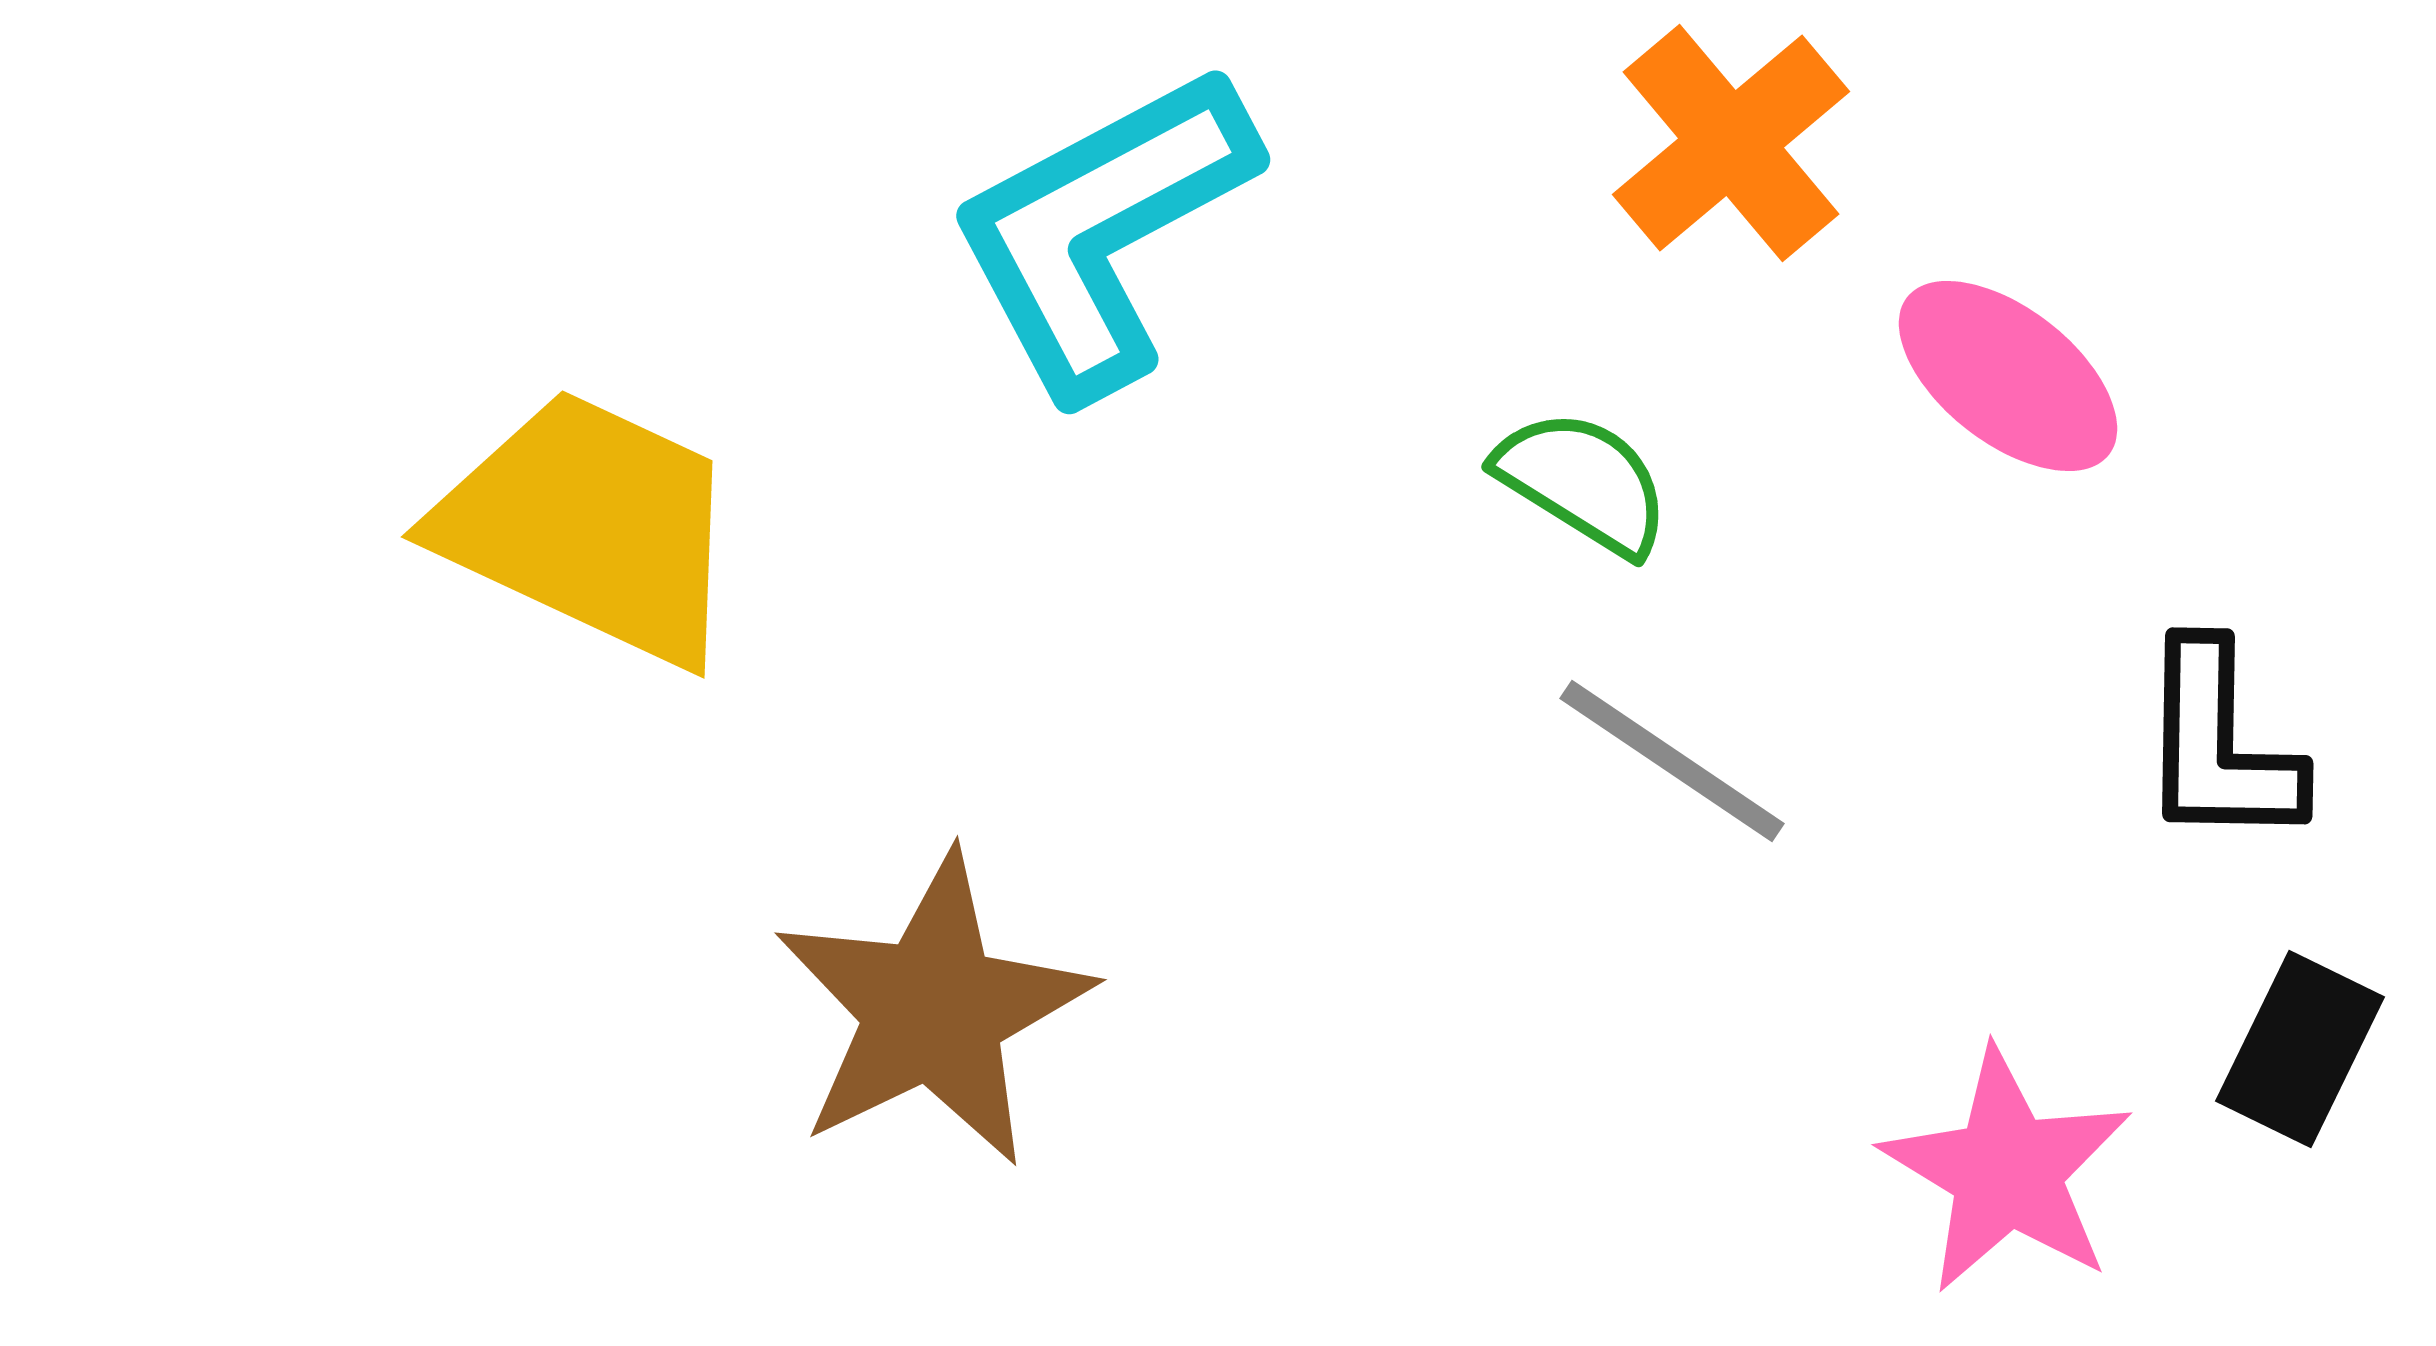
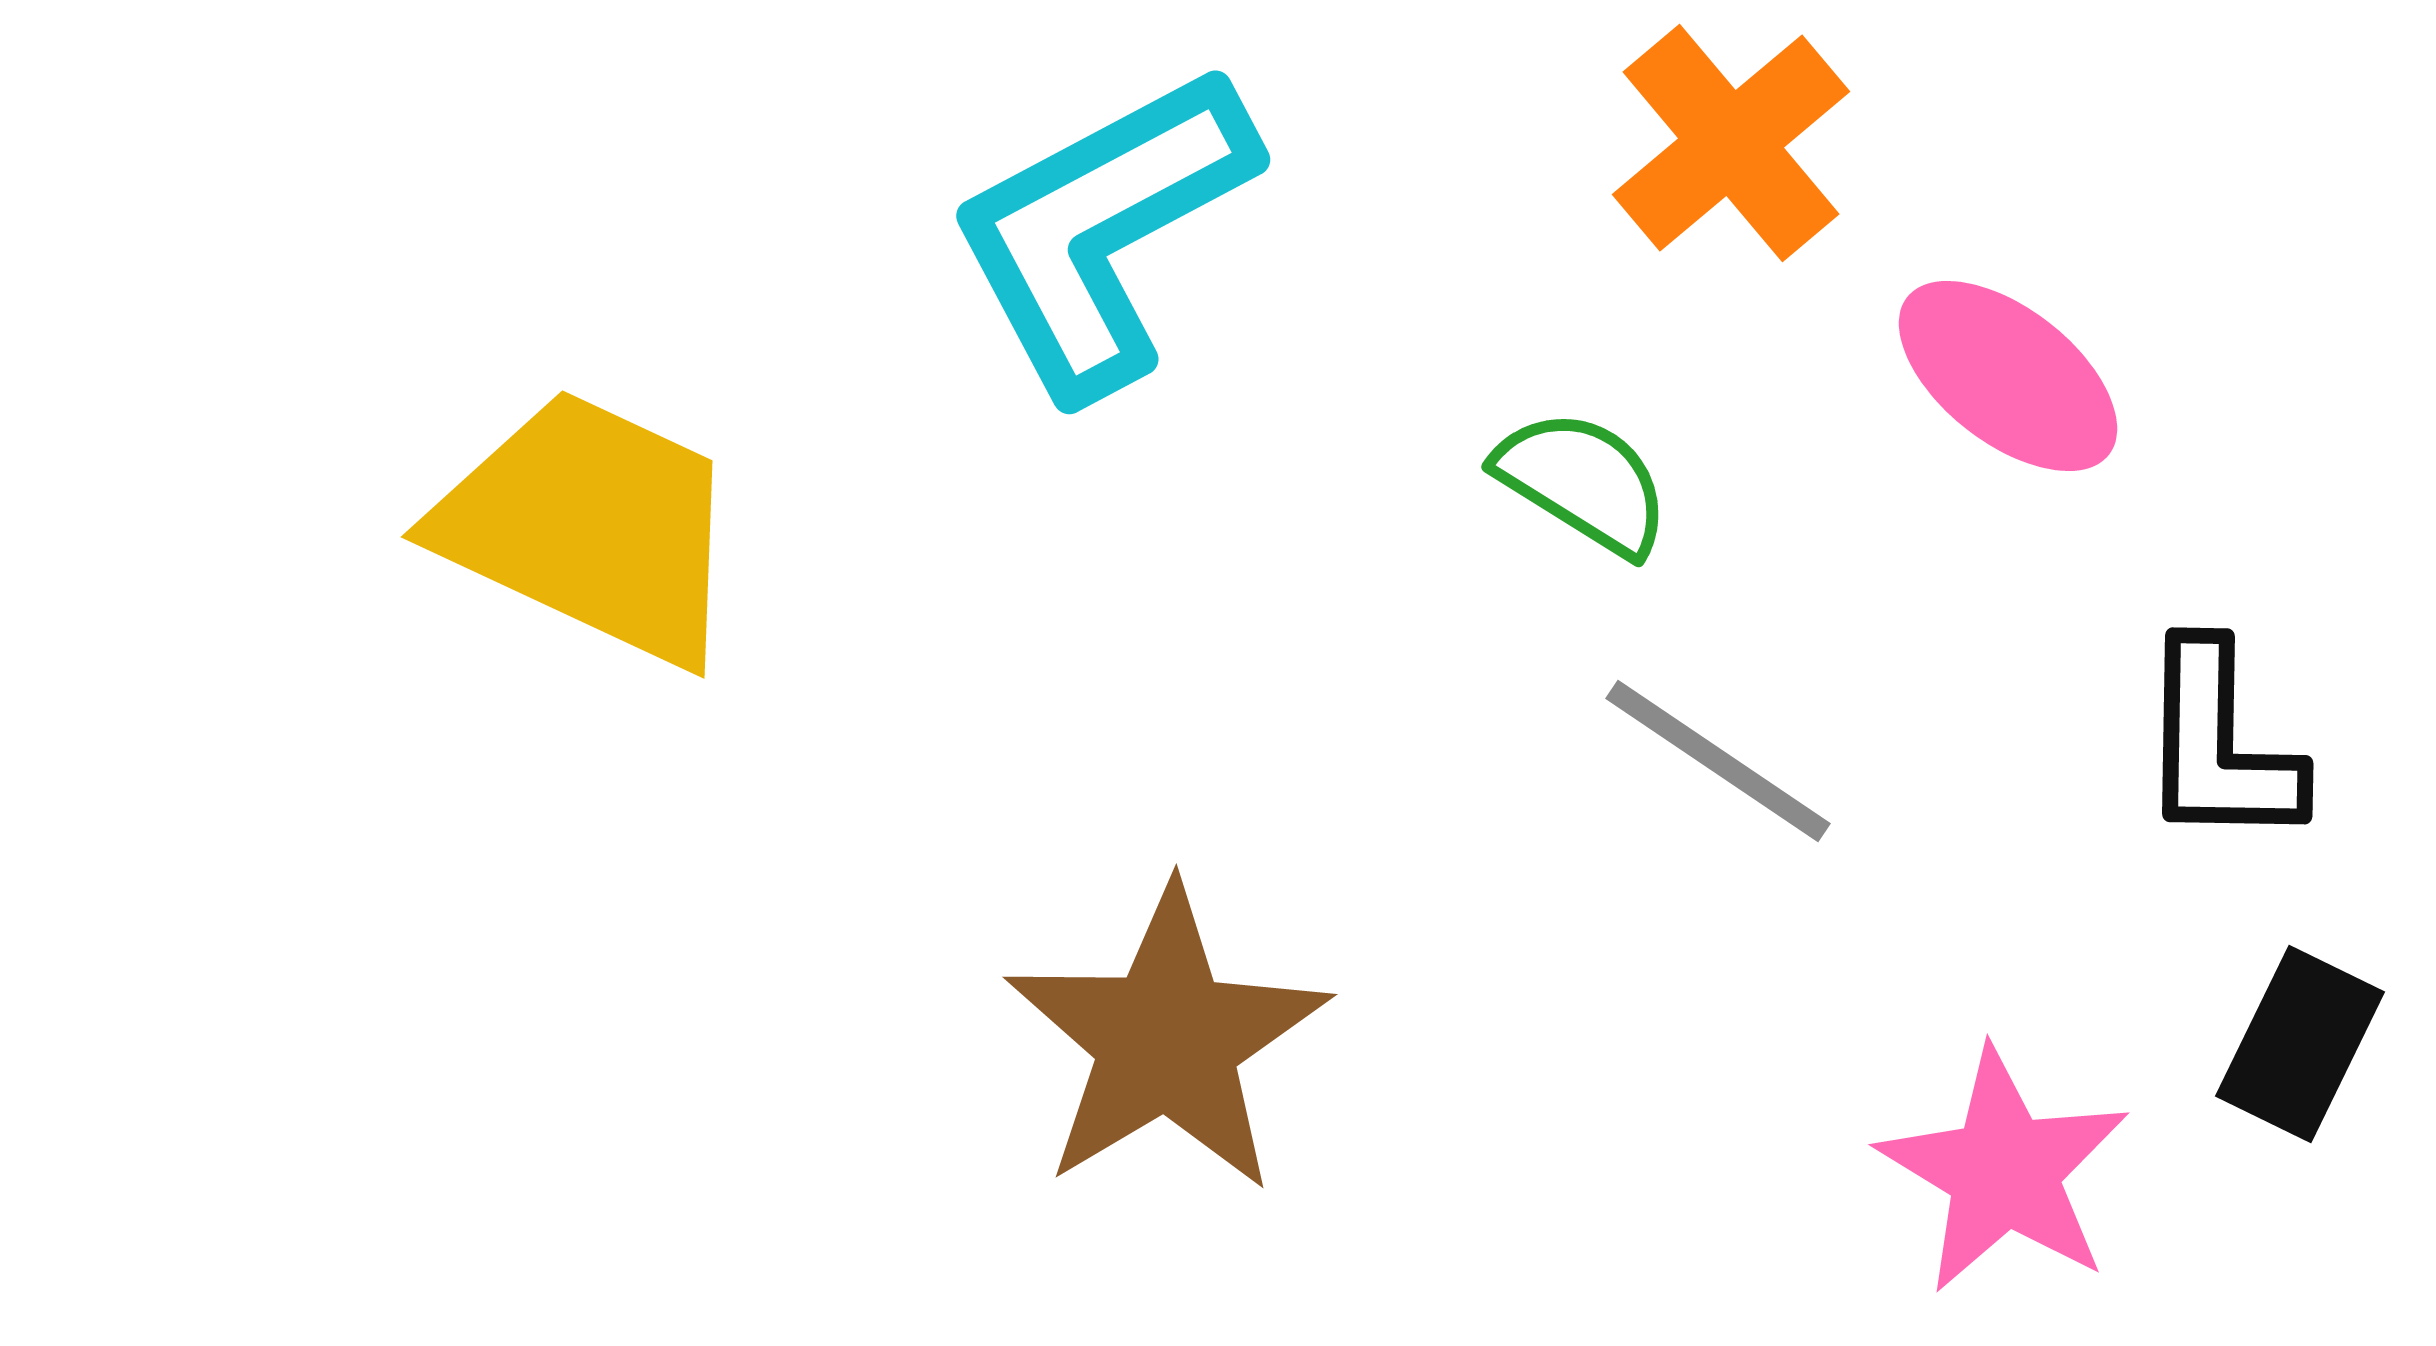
gray line: moved 46 px right
brown star: moved 234 px right, 30 px down; rotated 5 degrees counterclockwise
black rectangle: moved 5 px up
pink star: moved 3 px left
